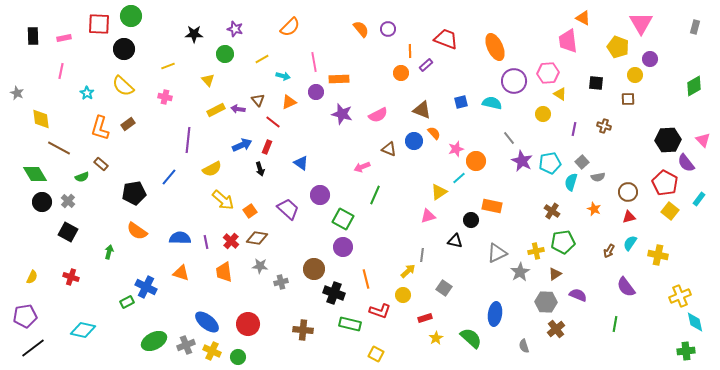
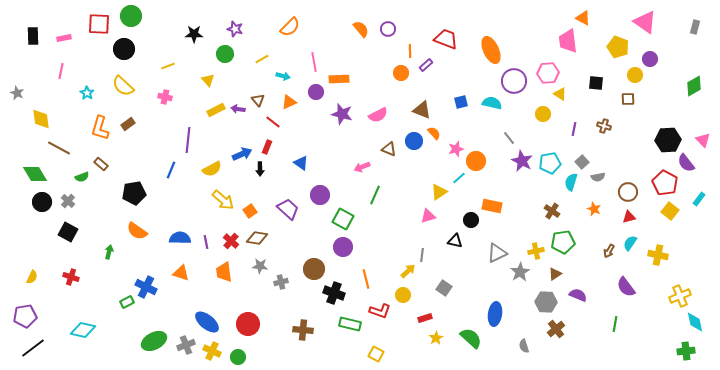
pink triangle at (641, 23): moved 4 px right, 1 px up; rotated 25 degrees counterclockwise
orange ellipse at (495, 47): moved 4 px left, 3 px down
blue arrow at (242, 145): moved 9 px down
black arrow at (260, 169): rotated 16 degrees clockwise
blue line at (169, 177): moved 2 px right, 7 px up; rotated 18 degrees counterclockwise
